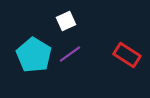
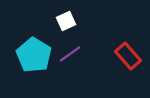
red rectangle: moved 1 px right, 1 px down; rotated 16 degrees clockwise
